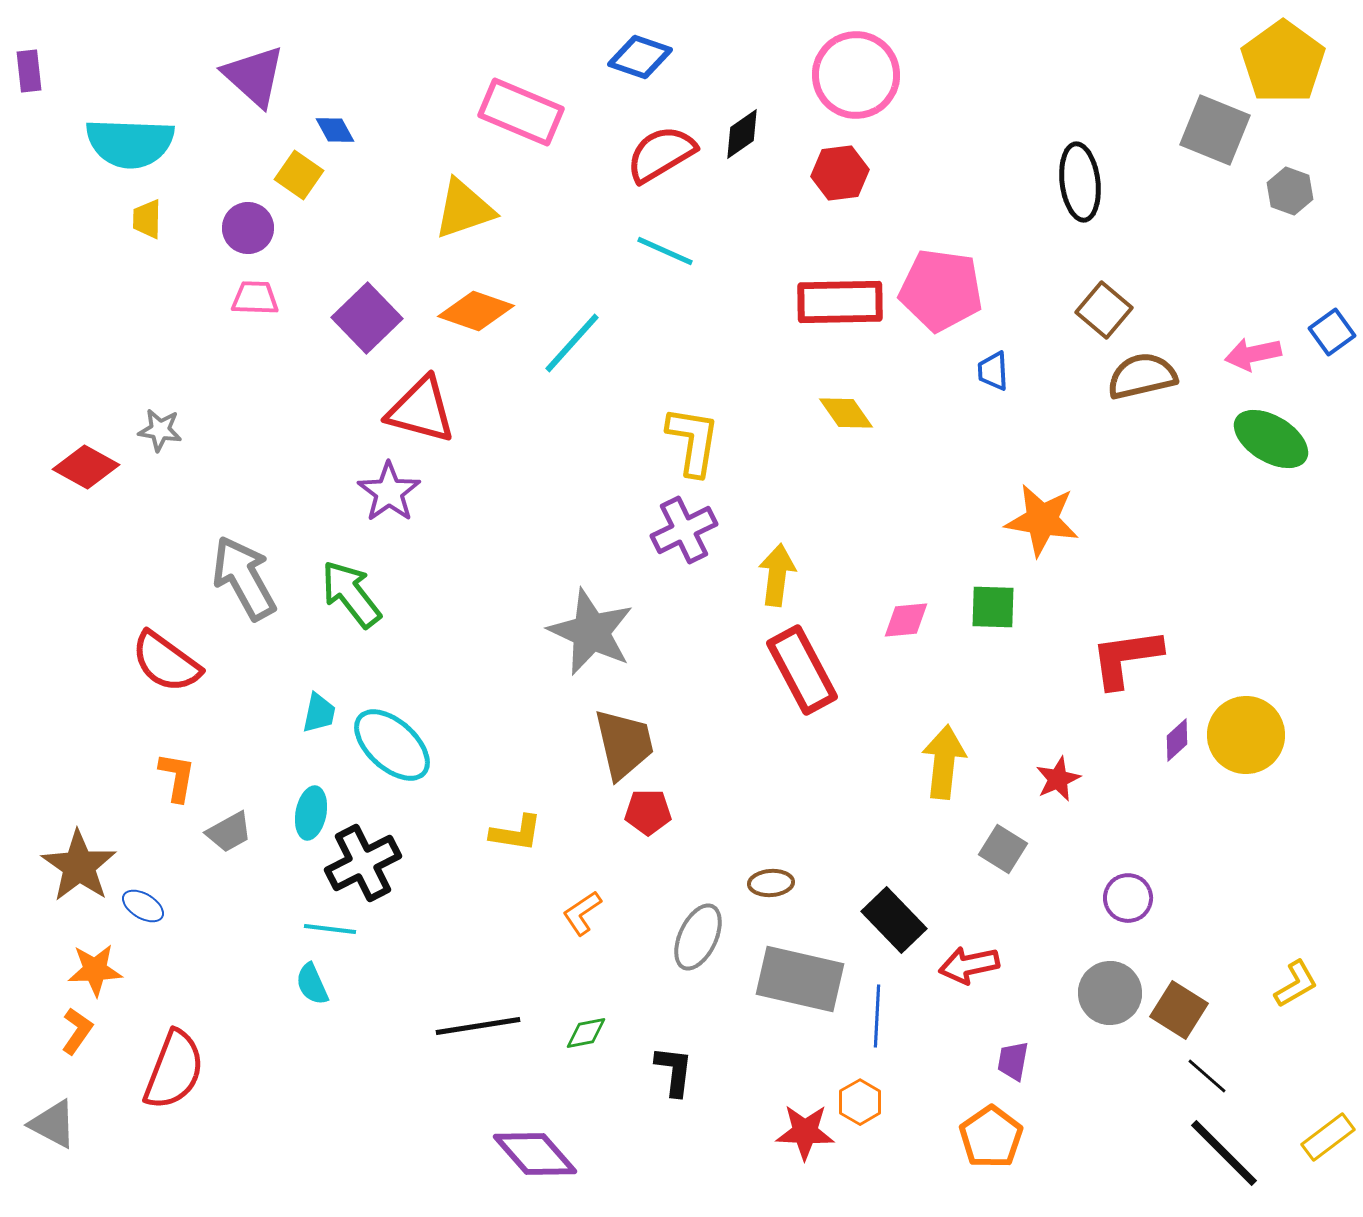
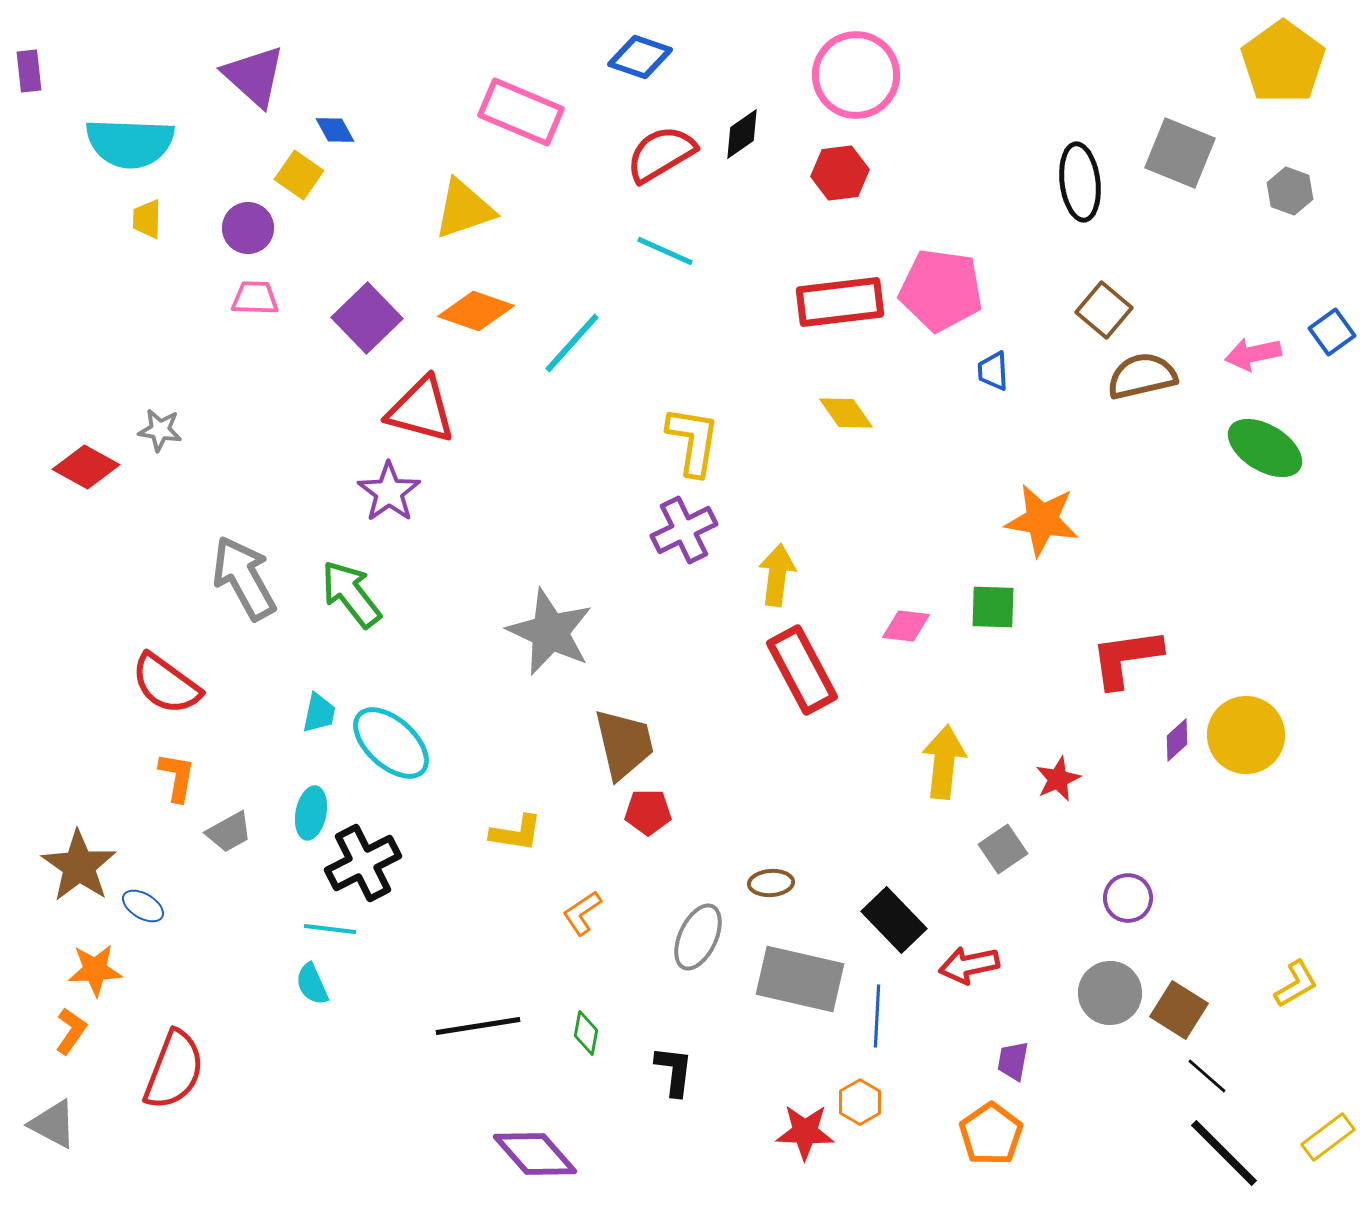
gray square at (1215, 130): moved 35 px left, 23 px down
red rectangle at (840, 302): rotated 6 degrees counterclockwise
green ellipse at (1271, 439): moved 6 px left, 9 px down
pink diamond at (906, 620): moved 6 px down; rotated 12 degrees clockwise
gray star at (591, 632): moved 41 px left
red semicircle at (166, 662): moved 22 px down
cyan ellipse at (392, 745): moved 1 px left, 2 px up
gray square at (1003, 849): rotated 24 degrees clockwise
orange L-shape at (77, 1031): moved 6 px left
green diamond at (586, 1033): rotated 69 degrees counterclockwise
orange pentagon at (991, 1137): moved 3 px up
